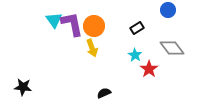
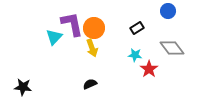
blue circle: moved 1 px down
cyan triangle: moved 17 px down; rotated 18 degrees clockwise
orange circle: moved 2 px down
cyan star: rotated 24 degrees counterclockwise
black semicircle: moved 14 px left, 9 px up
